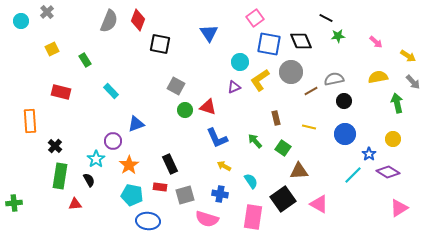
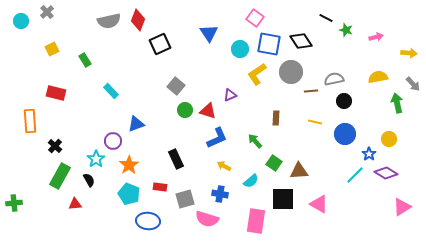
pink square at (255, 18): rotated 18 degrees counterclockwise
gray semicircle at (109, 21): rotated 55 degrees clockwise
green star at (338, 36): moved 8 px right, 6 px up; rotated 24 degrees clockwise
black diamond at (301, 41): rotated 10 degrees counterclockwise
pink arrow at (376, 42): moved 5 px up; rotated 56 degrees counterclockwise
black square at (160, 44): rotated 35 degrees counterclockwise
yellow arrow at (408, 56): moved 1 px right, 3 px up; rotated 28 degrees counterclockwise
cyan circle at (240, 62): moved 13 px up
yellow L-shape at (260, 80): moved 3 px left, 6 px up
gray arrow at (413, 82): moved 2 px down
gray square at (176, 86): rotated 12 degrees clockwise
purple triangle at (234, 87): moved 4 px left, 8 px down
brown line at (311, 91): rotated 24 degrees clockwise
red rectangle at (61, 92): moved 5 px left, 1 px down
red triangle at (208, 107): moved 4 px down
brown rectangle at (276, 118): rotated 16 degrees clockwise
yellow line at (309, 127): moved 6 px right, 5 px up
blue L-shape at (217, 138): rotated 90 degrees counterclockwise
yellow circle at (393, 139): moved 4 px left
green square at (283, 148): moved 9 px left, 15 px down
black rectangle at (170, 164): moved 6 px right, 5 px up
purple diamond at (388, 172): moved 2 px left, 1 px down
cyan line at (353, 175): moved 2 px right
green rectangle at (60, 176): rotated 20 degrees clockwise
cyan semicircle at (251, 181): rotated 84 degrees clockwise
cyan pentagon at (132, 195): moved 3 px left, 1 px up; rotated 10 degrees clockwise
gray square at (185, 195): moved 4 px down
black square at (283, 199): rotated 35 degrees clockwise
pink triangle at (399, 208): moved 3 px right, 1 px up
pink rectangle at (253, 217): moved 3 px right, 4 px down
